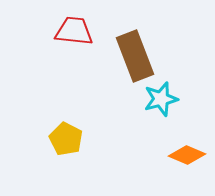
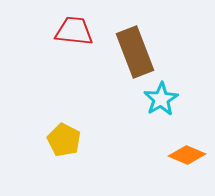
brown rectangle: moved 4 px up
cyan star: rotated 16 degrees counterclockwise
yellow pentagon: moved 2 px left, 1 px down
